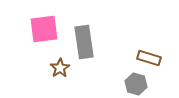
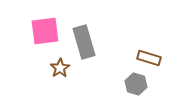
pink square: moved 1 px right, 2 px down
gray rectangle: rotated 8 degrees counterclockwise
